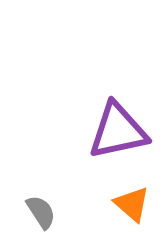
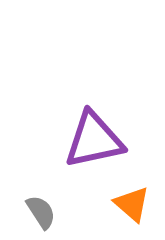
purple triangle: moved 24 px left, 9 px down
